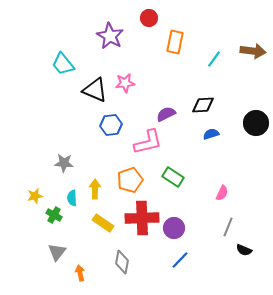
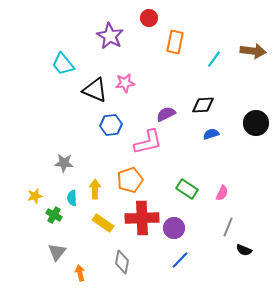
green rectangle: moved 14 px right, 12 px down
